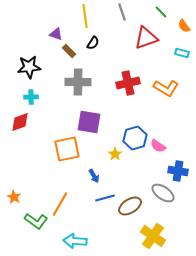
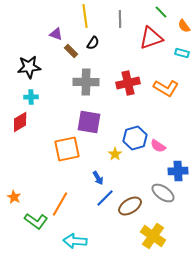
gray line: moved 2 px left, 7 px down; rotated 18 degrees clockwise
red triangle: moved 5 px right
brown rectangle: moved 2 px right
gray cross: moved 8 px right
red diamond: rotated 10 degrees counterclockwise
blue cross: rotated 12 degrees counterclockwise
blue arrow: moved 4 px right, 2 px down
blue line: rotated 30 degrees counterclockwise
